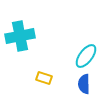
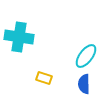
cyan cross: moved 1 px left, 1 px down; rotated 20 degrees clockwise
